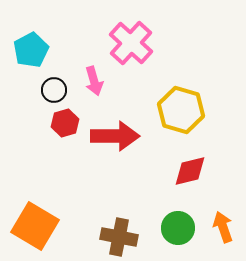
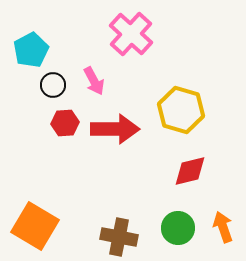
pink cross: moved 9 px up
pink arrow: rotated 12 degrees counterclockwise
black circle: moved 1 px left, 5 px up
red hexagon: rotated 12 degrees clockwise
red arrow: moved 7 px up
